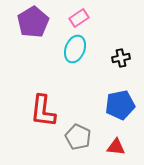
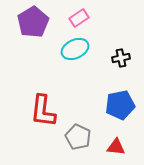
cyan ellipse: rotated 44 degrees clockwise
